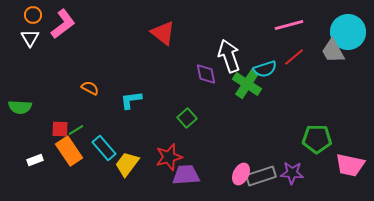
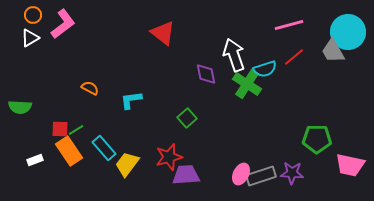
white triangle: rotated 30 degrees clockwise
white arrow: moved 5 px right, 1 px up
